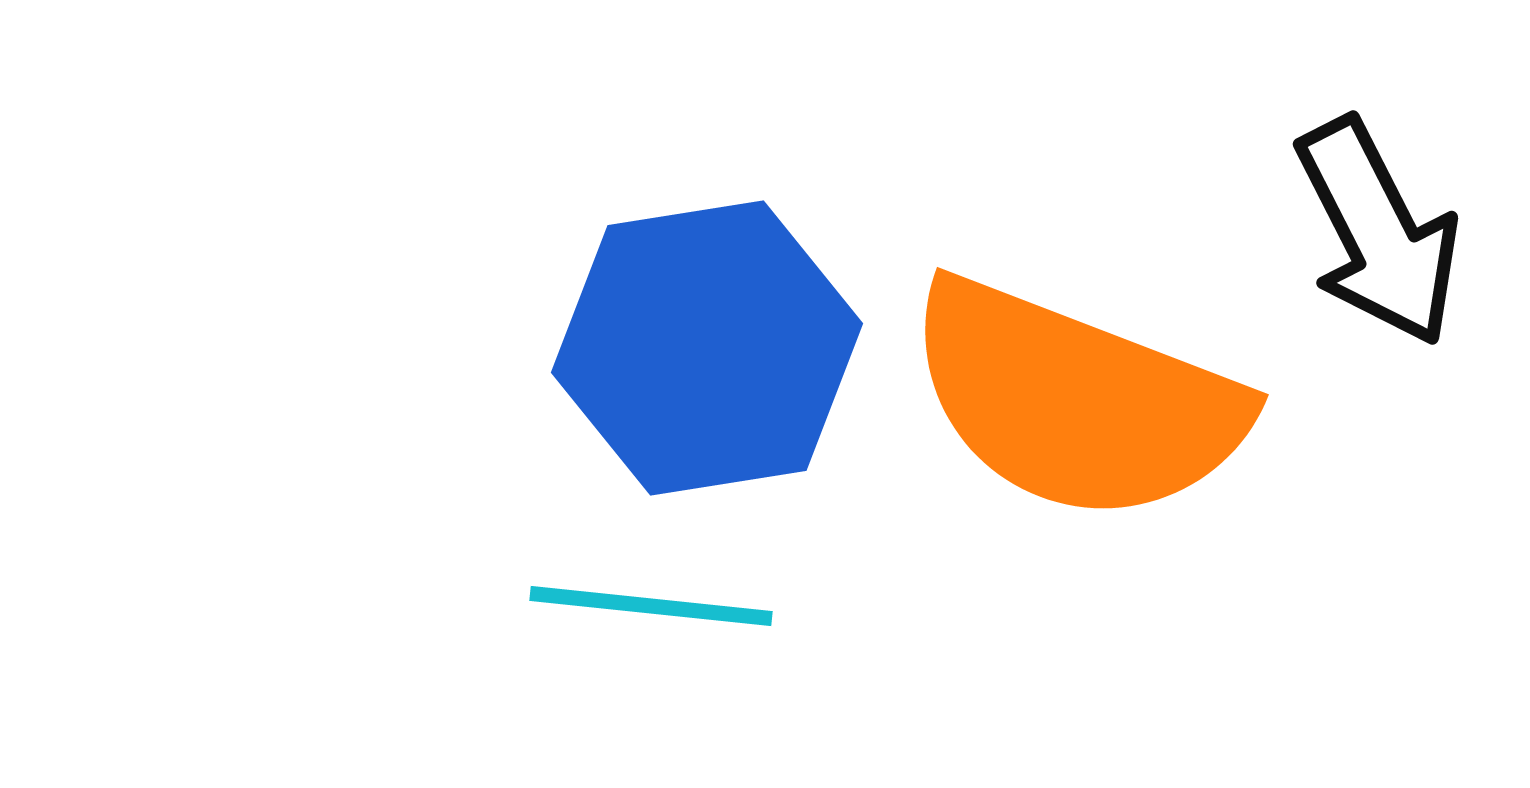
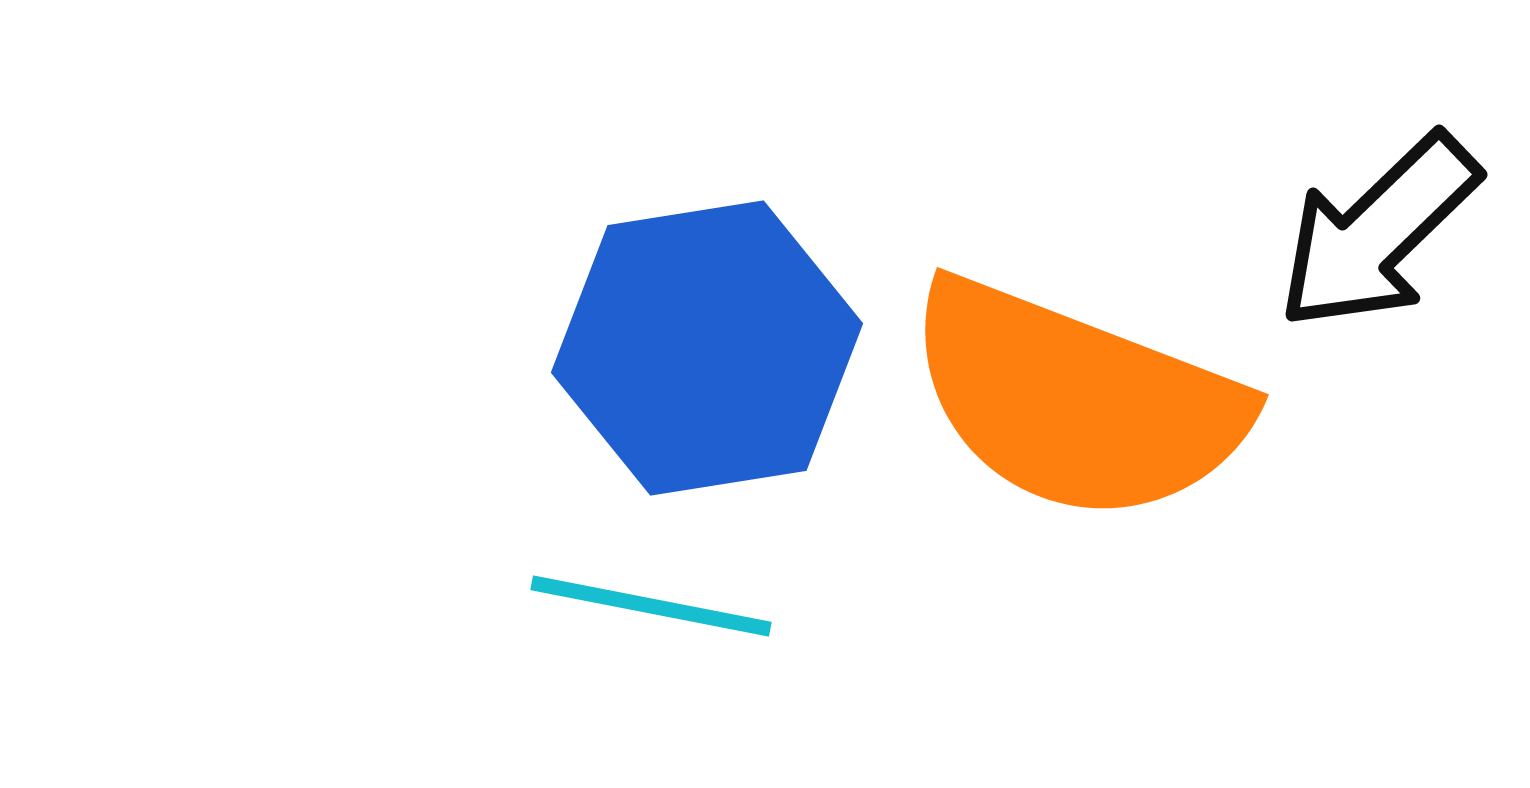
black arrow: rotated 73 degrees clockwise
cyan line: rotated 5 degrees clockwise
